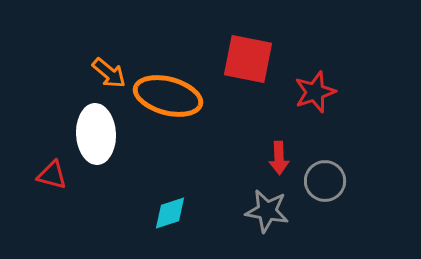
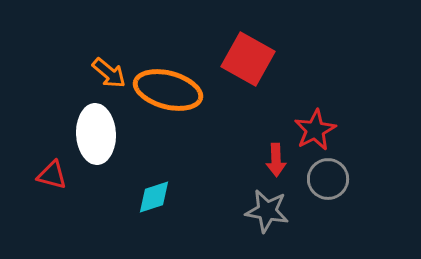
red square: rotated 18 degrees clockwise
red star: moved 38 px down; rotated 9 degrees counterclockwise
orange ellipse: moved 6 px up
red arrow: moved 3 px left, 2 px down
gray circle: moved 3 px right, 2 px up
cyan diamond: moved 16 px left, 16 px up
